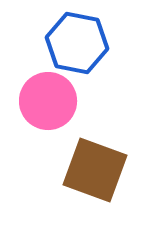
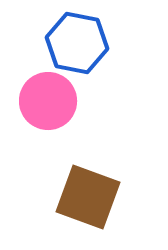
brown square: moved 7 px left, 27 px down
